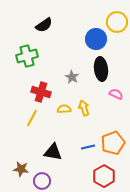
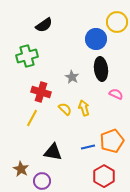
yellow semicircle: moved 1 px right; rotated 48 degrees clockwise
orange pentagon: moved 1 px left, 2 px up
brown star: rotated 21 degrees clockwise
